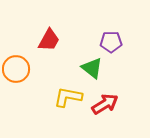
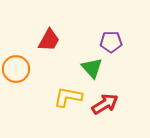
green triangle: rotated 10 degrees clockwise
